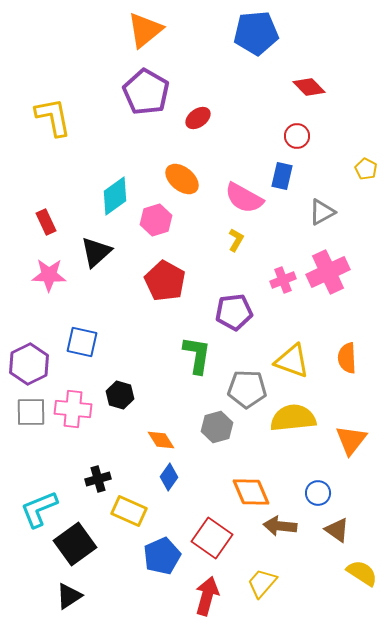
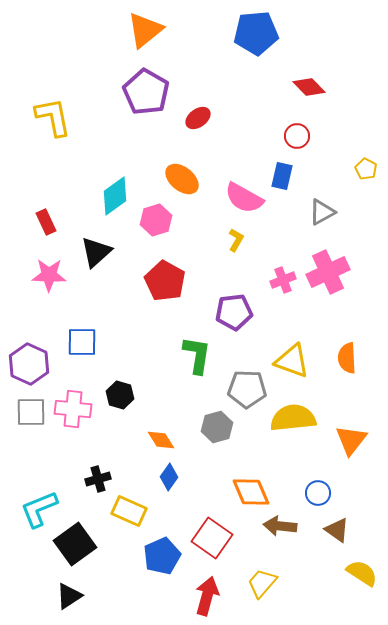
blue square at (82, 342): rotated 12 degrees counterclockwise
purple hexagon at (29, 364): rotated 9 degrees counterclockwise
